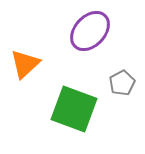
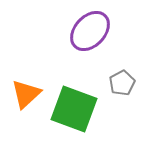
orange triangle: moved 1 px right, 30 px down
